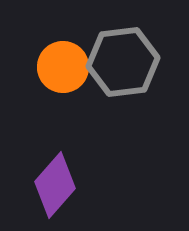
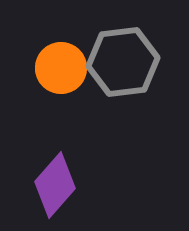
orange circle: moved 2 px left, 1 px down
